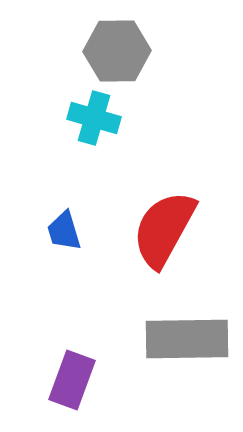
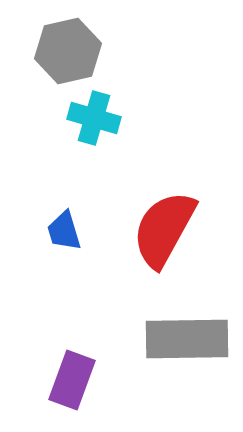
gray hexagon: moved 49 px left; rotated 12 degrees counterclockwise
